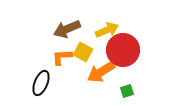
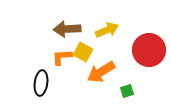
brown arrow: rotated 20 degrees clockwise
red circle: moved 26 px right
black ellipse: rotated 15 degrees counterclockwise
